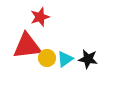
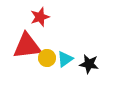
black star: moved 1 px right, 5 px down
